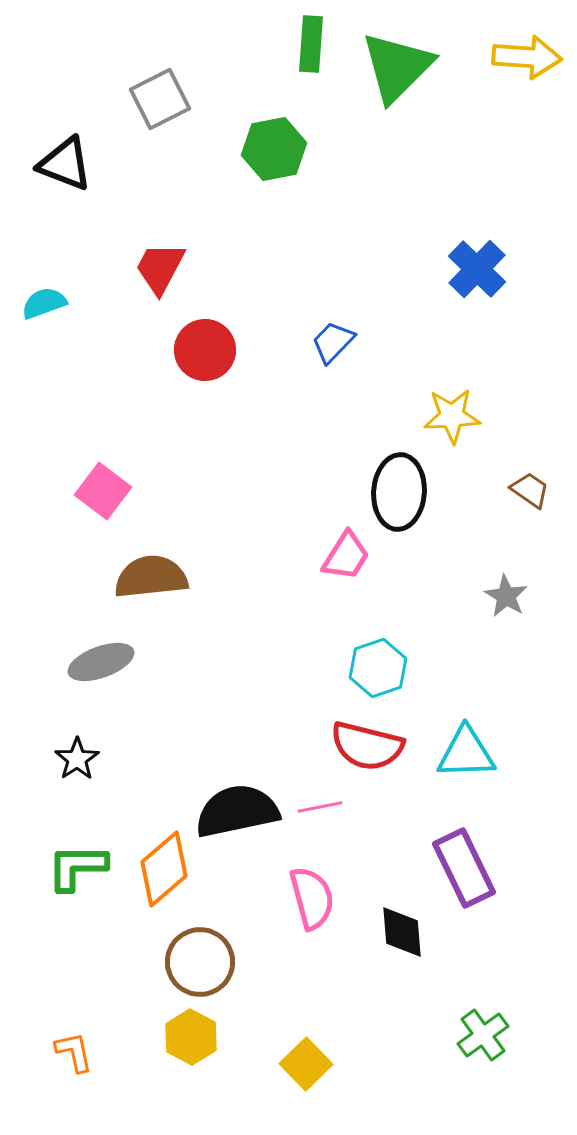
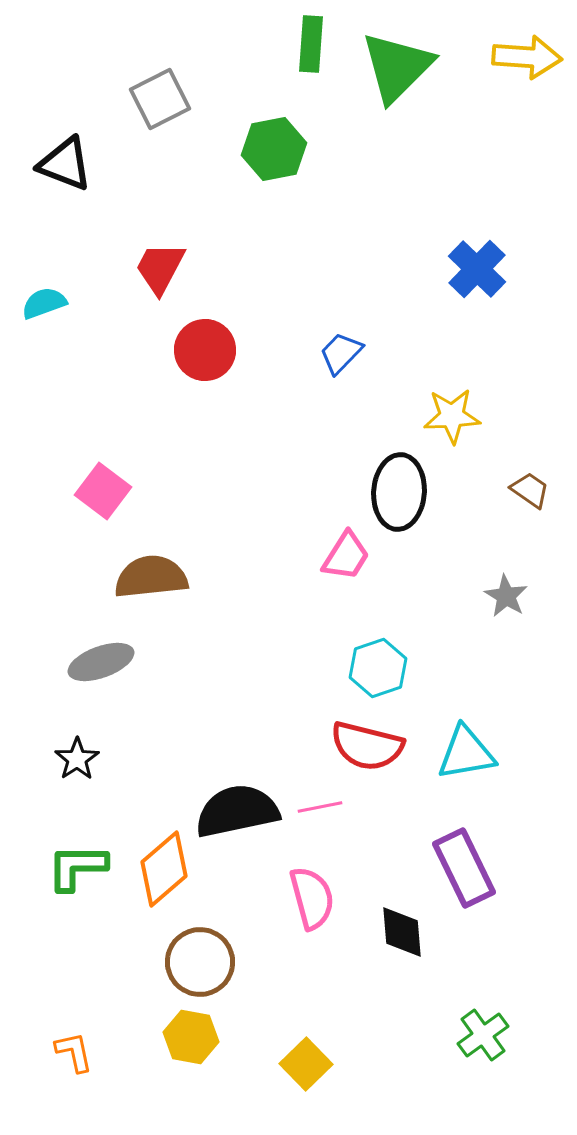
blue trapezoid: moved 8 px right, 11 px down
cyan triangle: rotated 8 degrees counterclockwise
yellow hexagon: rotated 18 degrees counterclockwise
